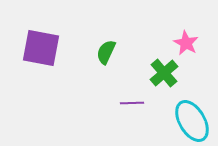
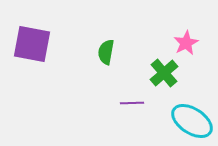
pink star: rotated 15 degrees clockwise
purple square: moved 9 px left, 4 px up
green semicircle: rotated 15 degrees counterclockwise
cyan ellipse: rotated 27 degrees counterclockwise
